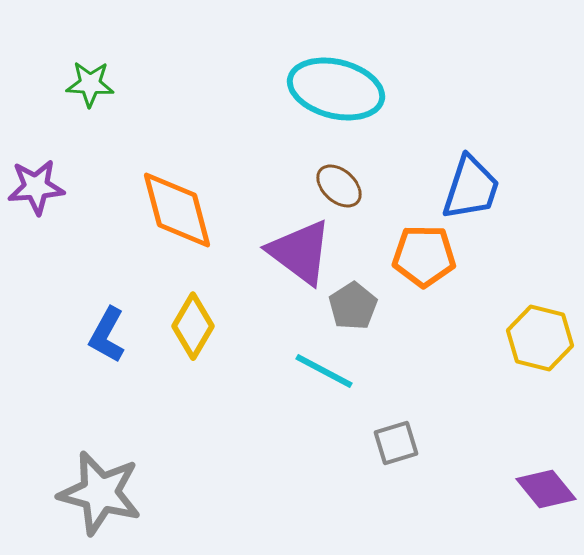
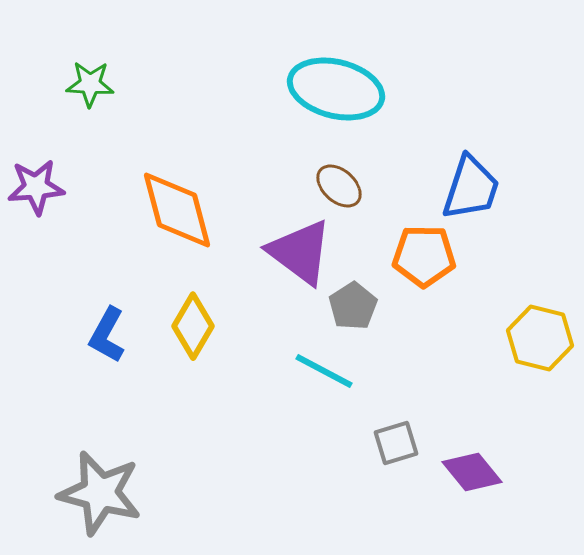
purple diamond: moved 74 px left, 17 px up
